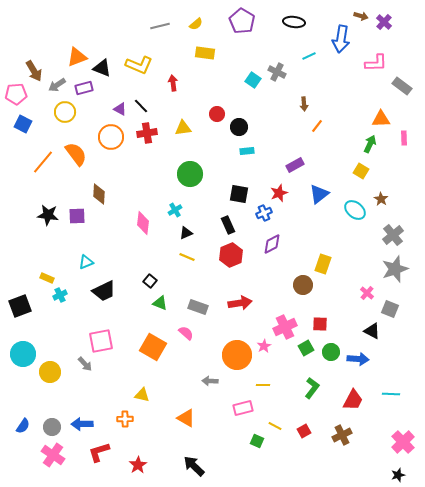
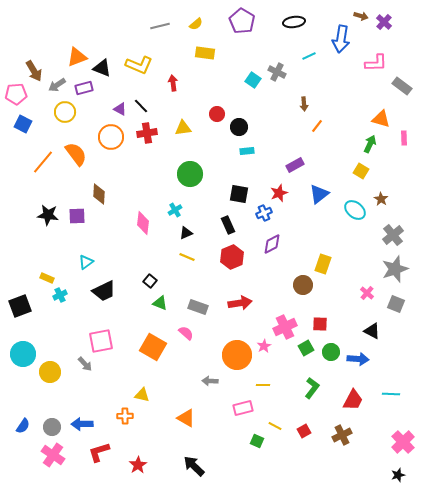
black ellipse at (294, 22): rotated 15 degrees counterclockwise
orange triangle at (381, 119): rotated 18 degrees clockwise
red hexagon at (231, 255): moved 1 px right, 2 px down
cyan triangle at (86, 262): rotated 14 degrees counterclockwise
gray square at (390, 309): moved 6 px right, 5 px up
orange cross at (125, 419): moved 3 px up
